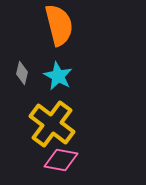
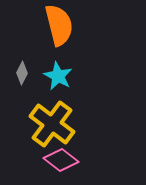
gray diamond: rotated 15 degrees clockwise
pink diamond: rotated 28 degrees clockwise
